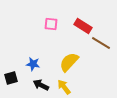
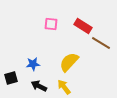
blue star: rotated 16 degrees counterclockwise
black arrow: moved 2 px left, 1 px down
